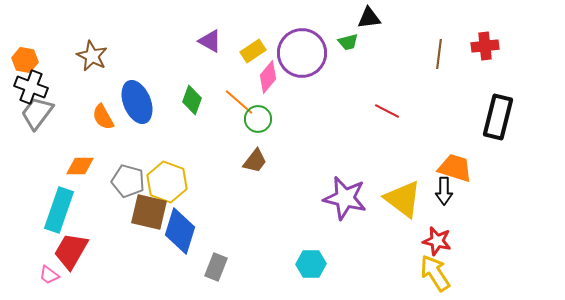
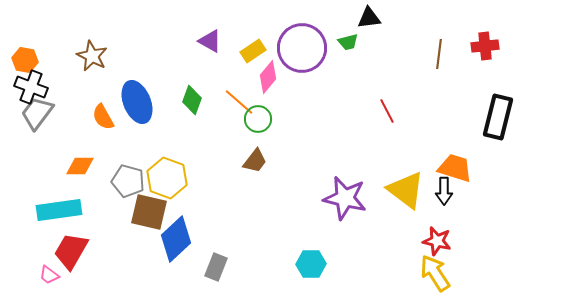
purple circle: moved 5 px up
red line: rotated 35 degrees clockwise
yellow hexagon: moved 4 px up
yellow triangle: moved 3 px right, 9 px up
cyan rectangle: rotated 63 degrees clockwise
blue diamond: moved 4 px left, 8 px down; rotated 30 degrees clockwise
